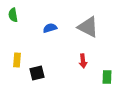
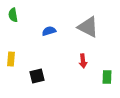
blue semicircle: moved 1 px left, 3 px down
yellow rectangle: moved 6 px left, 1 px up
black square: moved 3 px down
